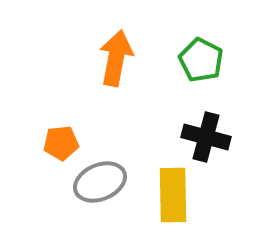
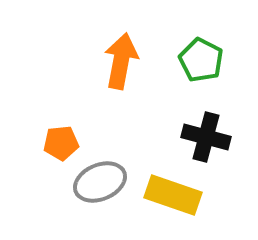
orange arrow: moved 5 px right, 3 px down
yellow rectangle: rotated 70 degrees counterclockwise
